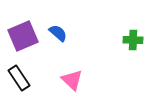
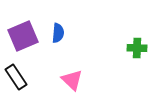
blue semicircle: rotated 54 degrees clockwise
green cross: moved 4 px right, 8 px down
black rectangle: moved 3 px left, 1 px up
